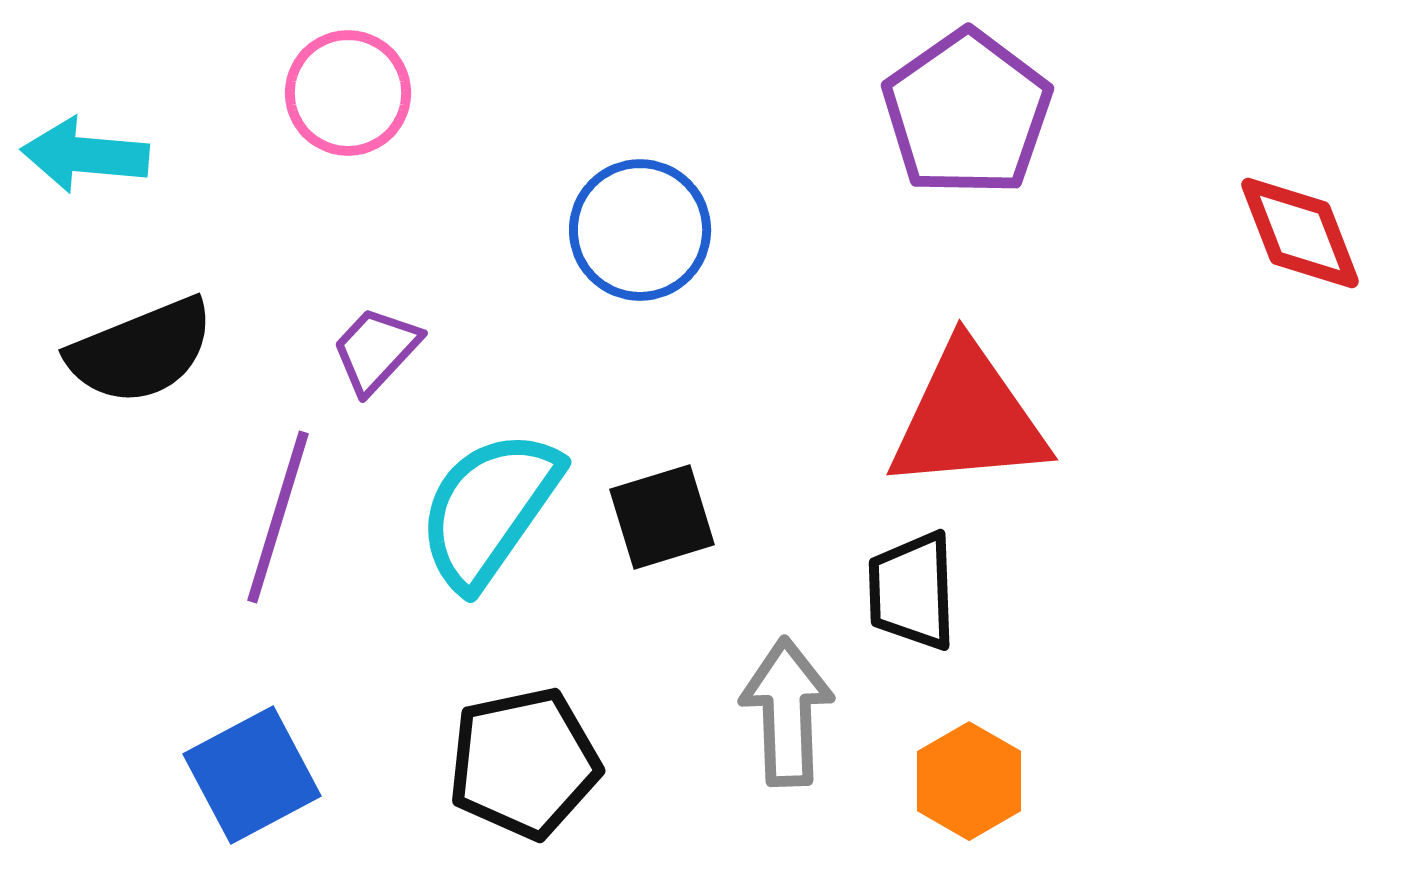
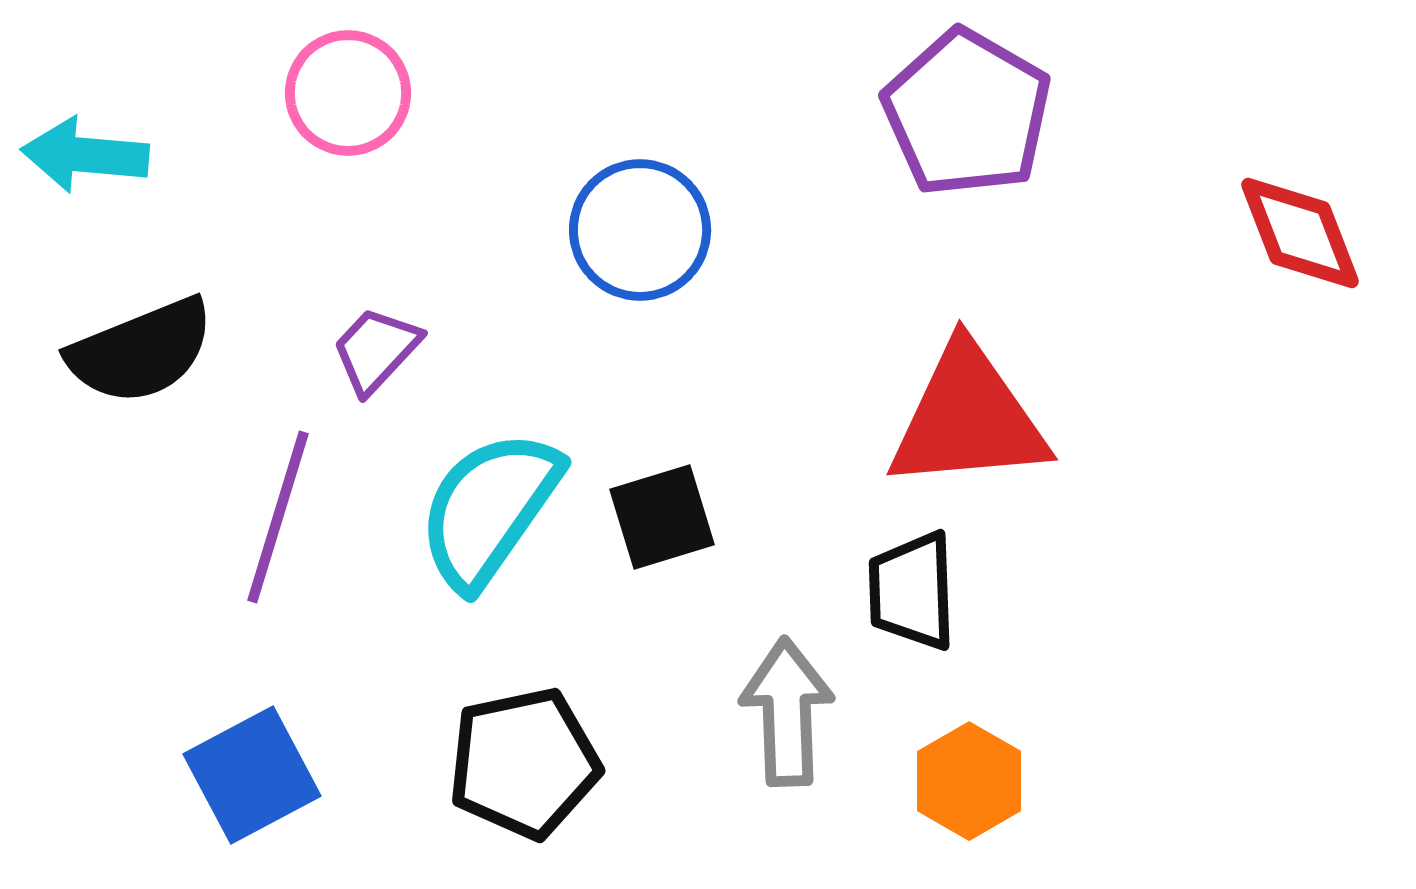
purple pentagon: rotated 7 degrees counterclockwise
